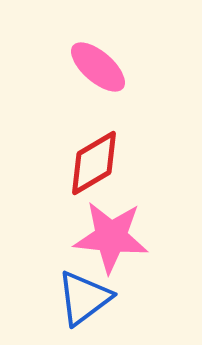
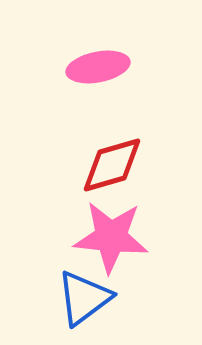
pink ellipse: rotated 52 degrees counterclockwise
red diamond: moved 18 px right, 2 px down; rotated 14 degrees clockwise
